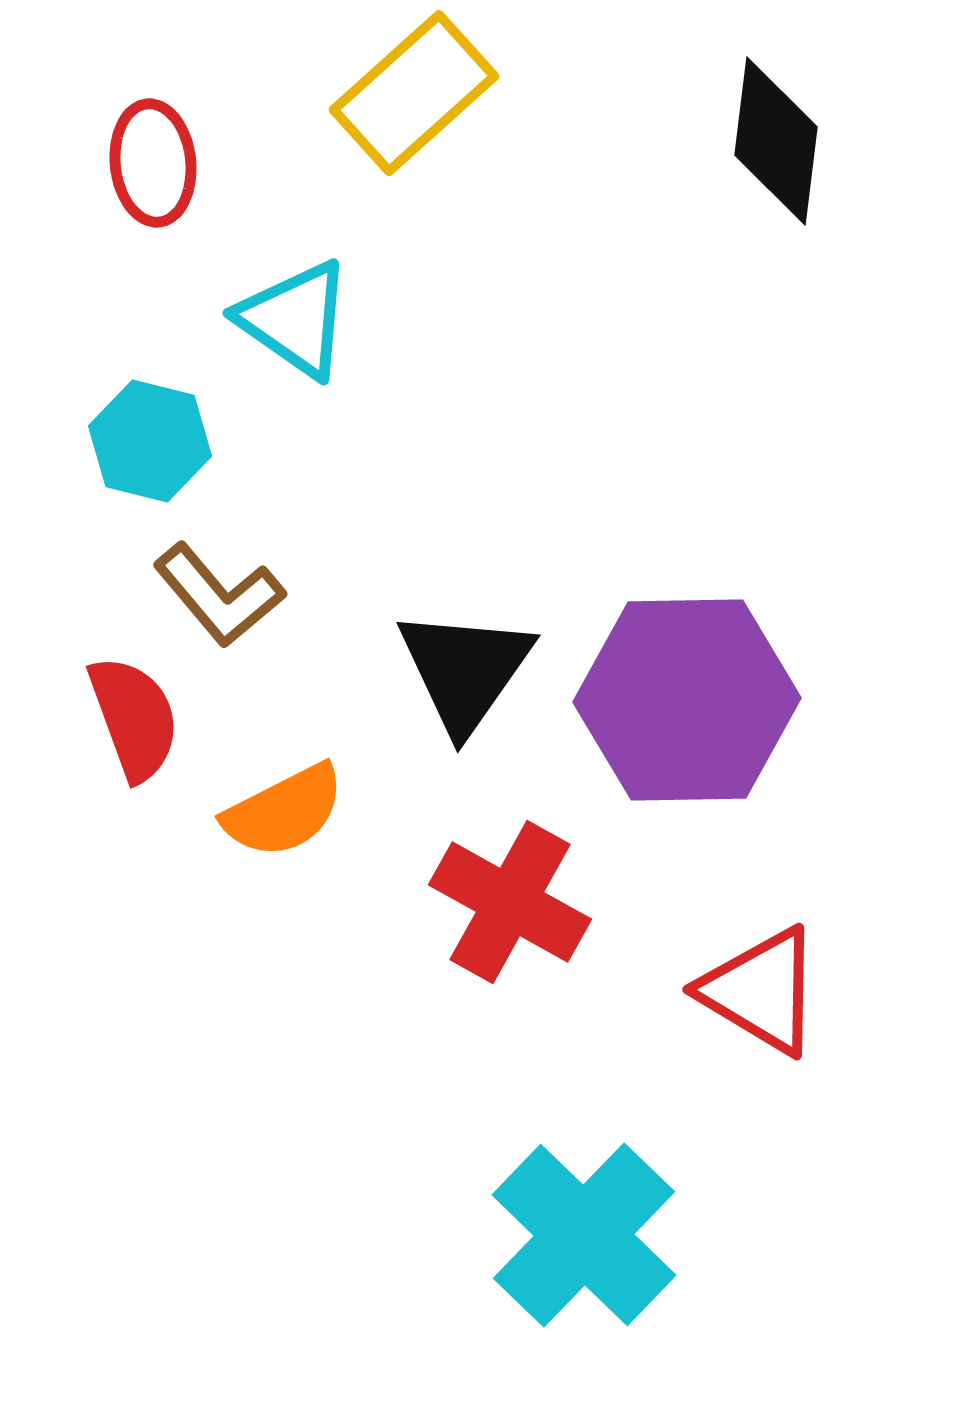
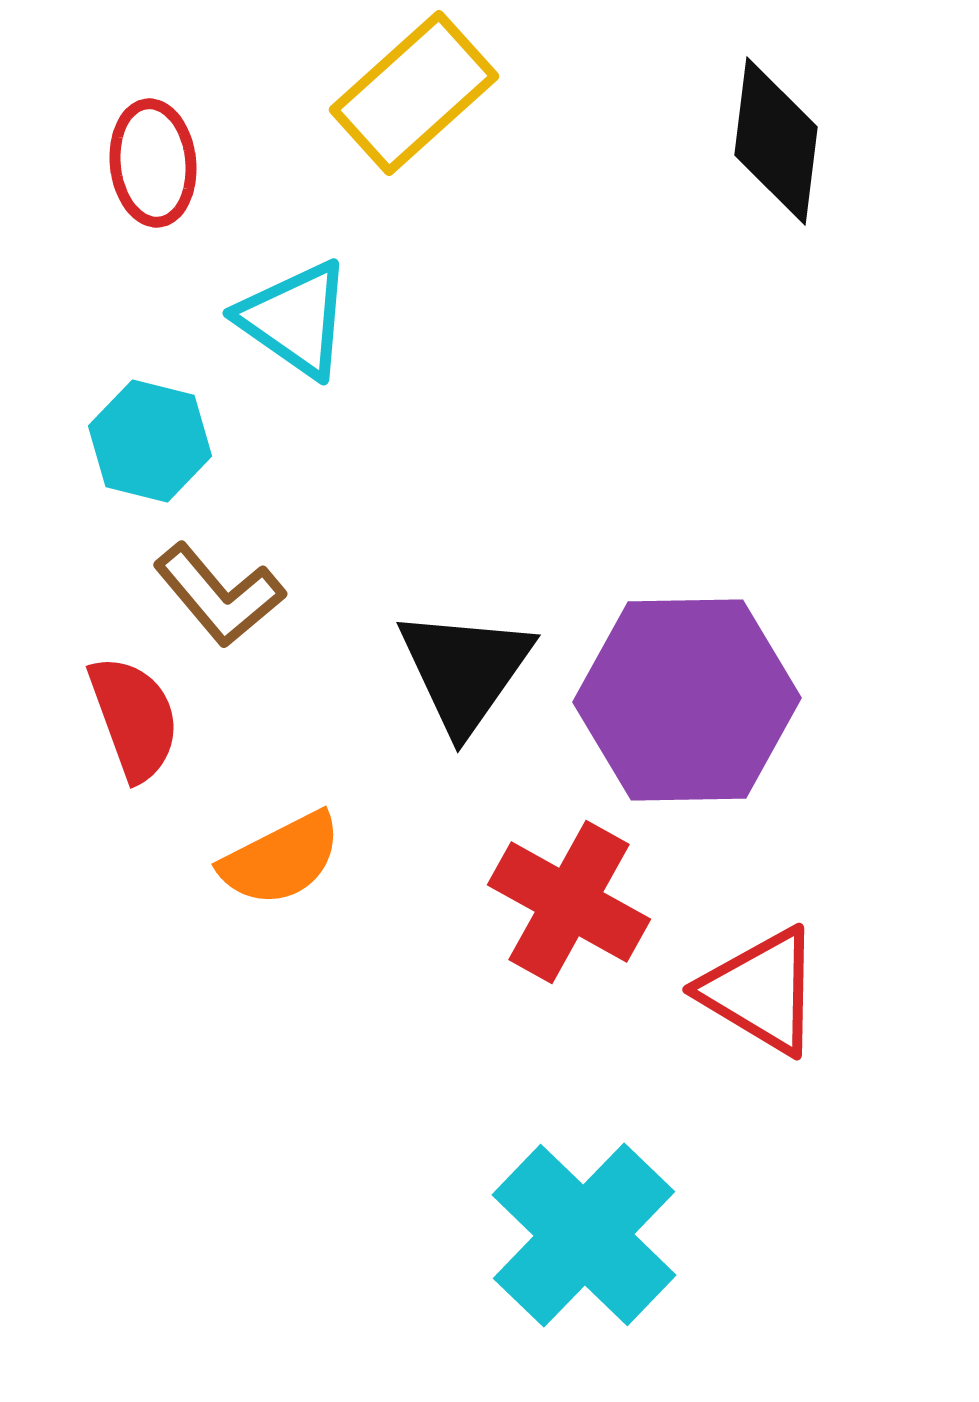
orange semicircle: moved 3 px left, 48 px down
red cross: moved 59 px right
